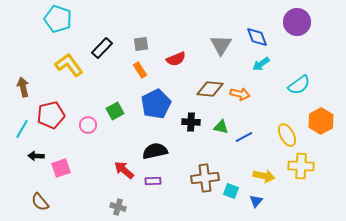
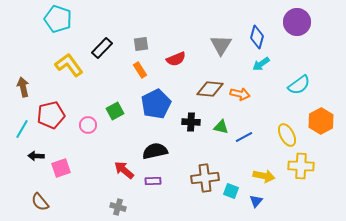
blue diamond: rotated 35 degrees clockwise
